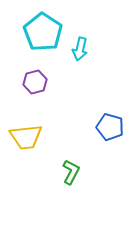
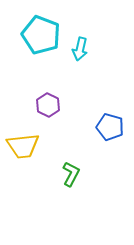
cyan pentagon: moved 2 px left, 3 px down; rotated 12 degrees counterclockwise
purple hexagon: moved 13 px right, 23 px down; rotated 20 degrees counterclockwise
yellow trapezoid: moved 3 px left, 9 px down
green L-shape: moved 2 px down
